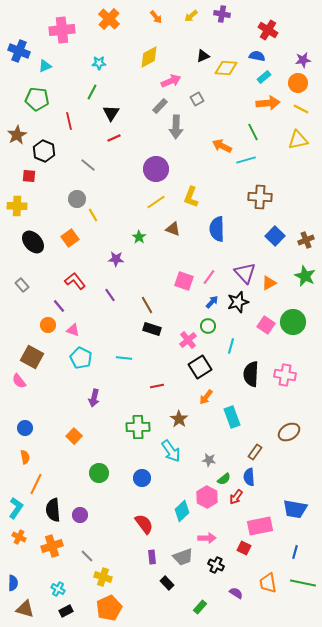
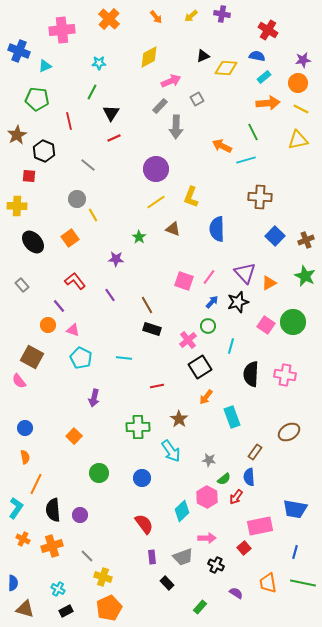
orange cross at (19, 537): moved 4 px right, 2 px down
red square at (244, 548): rotated 24 degrees clockwise
